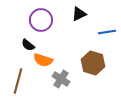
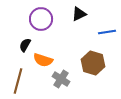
purple circle: moved 1 px up
black semicircle: moved 3 px left; rotated 80 degrees clockwise
